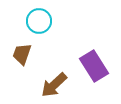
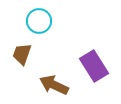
brown arrow: rotated 68 degrees clockwise
